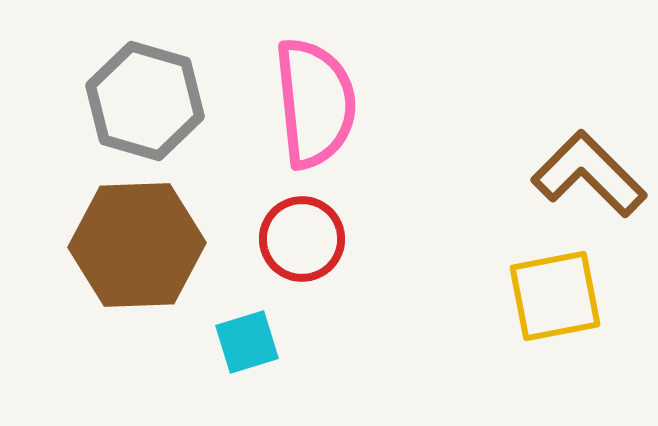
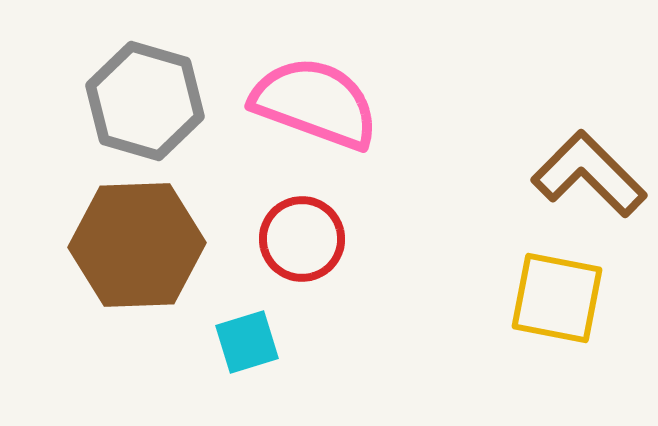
pink semicircle: rotated 64 degrees counterclockwise
yellow square: moved 2 px right, 2 px down; rotated 22 degrees clockwise
